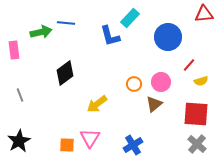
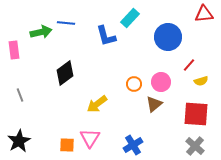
blue L-shape: moved 4 px left
gray cross: moved 2 px left, 2 px down
